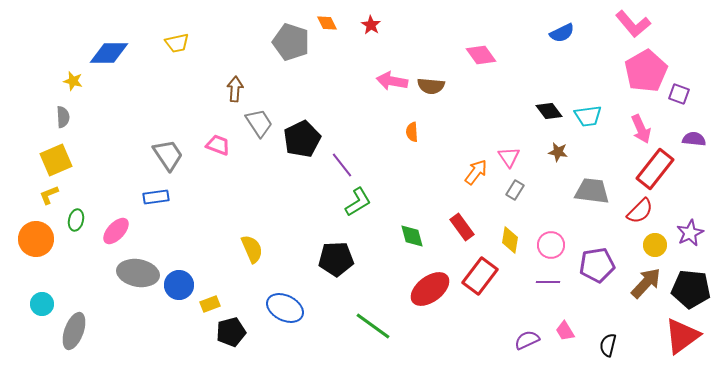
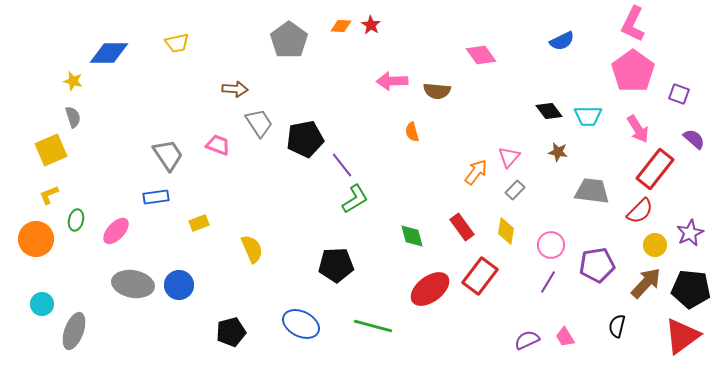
orange diamond at (327, 23): moved 14 px right, 3 px down; rotated 60 degrees counterclockwise
pink L-shape at (633, 24): rotated 66 degrees clockwise
blue semicircle at (562, 33): moved 8 px down
gray pentagon at (291, 42): moved 2 px left, 2 px up; rotated 18 degrees clockwise
pink pentagon at (646, 71): moved 13 px left; rotated 6 degrees counterclockwise
pink arrow at (392, 81): rotated 12 degrees counterclockwise
brown semicircle at (431, 86): moved 6 px right, 5 px down
brown arrow at (235, 89): rotated 90 degrees clockwise
cyan trapezoid at (588, 116): rotated 8 degrees clockwise
gray semicircle at (63, 117): moved 10 px right; rotated 15 degrees counterclockwise
pink arrow at (641, 129): moved 3 px left; rotated 8 degrees counterclockwise
orange semicircle at (412, 132): rotated 12 degrees counterclockwise
black pentagon at (302, 139): moved 3 px right; rotated 15 degrees clockwise
purple semicircle at (694, 139): rotated 35 degrees clockwise
pink triangle at (509, 157): rotated 15 degrees clockwise
yellow square at (56, 160): moved 5 px left, 10 px up
gray rectangle at (515, 190): rotated 12 degrees clockwise
green L-shape at (358, 202): moved 3 px left, 3 px up
yellow diamond at (510, 240): moved 4 px left, 9 px up
black pentagon at (336, 259): moved 6 px down
gray ellipse at (138, 273): moved 5 px left, 11 px down
purple line at (548, 282): rotated 60 degrees counterclockwise
yellow rectangle at (210, 304): moved 11 px left, 81 px up
blue ellipse at (285, 308): moved 16 px right, 16 px down
green line at (373, 326): rotated 21 degrees counterclockwise
pink trapezoid at (565, 331): moved 6 px down
black semicircle at (608, 345): moved 9 px right, 19 px up
